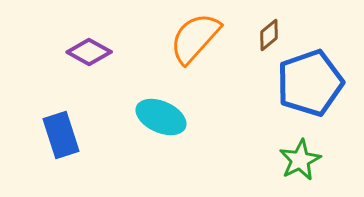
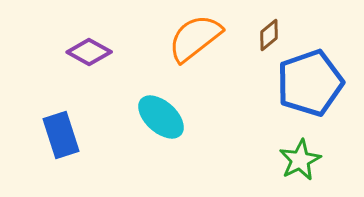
orange semicircle: rotated 10 degrees clockwise
cyan ellipse: rotated 18 degrees clockwise
